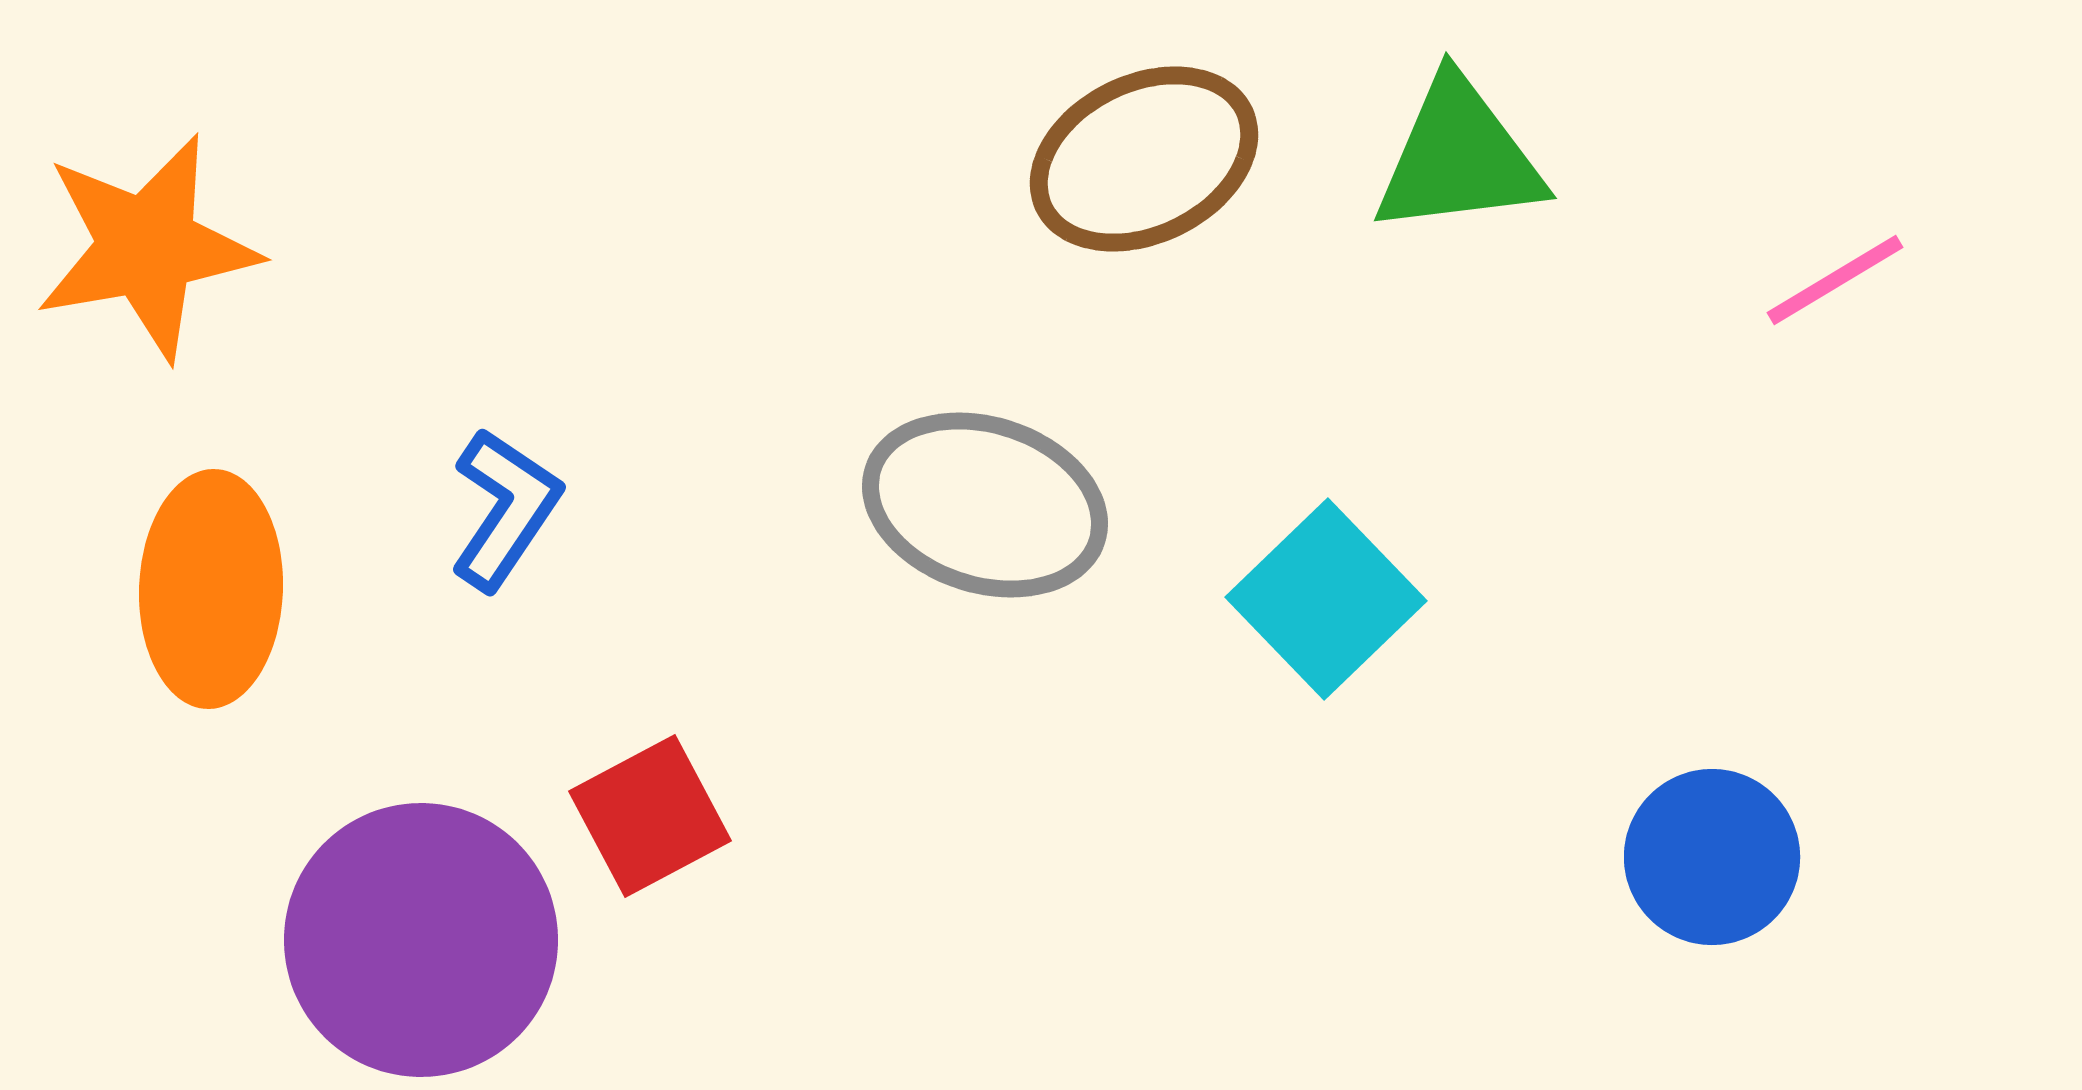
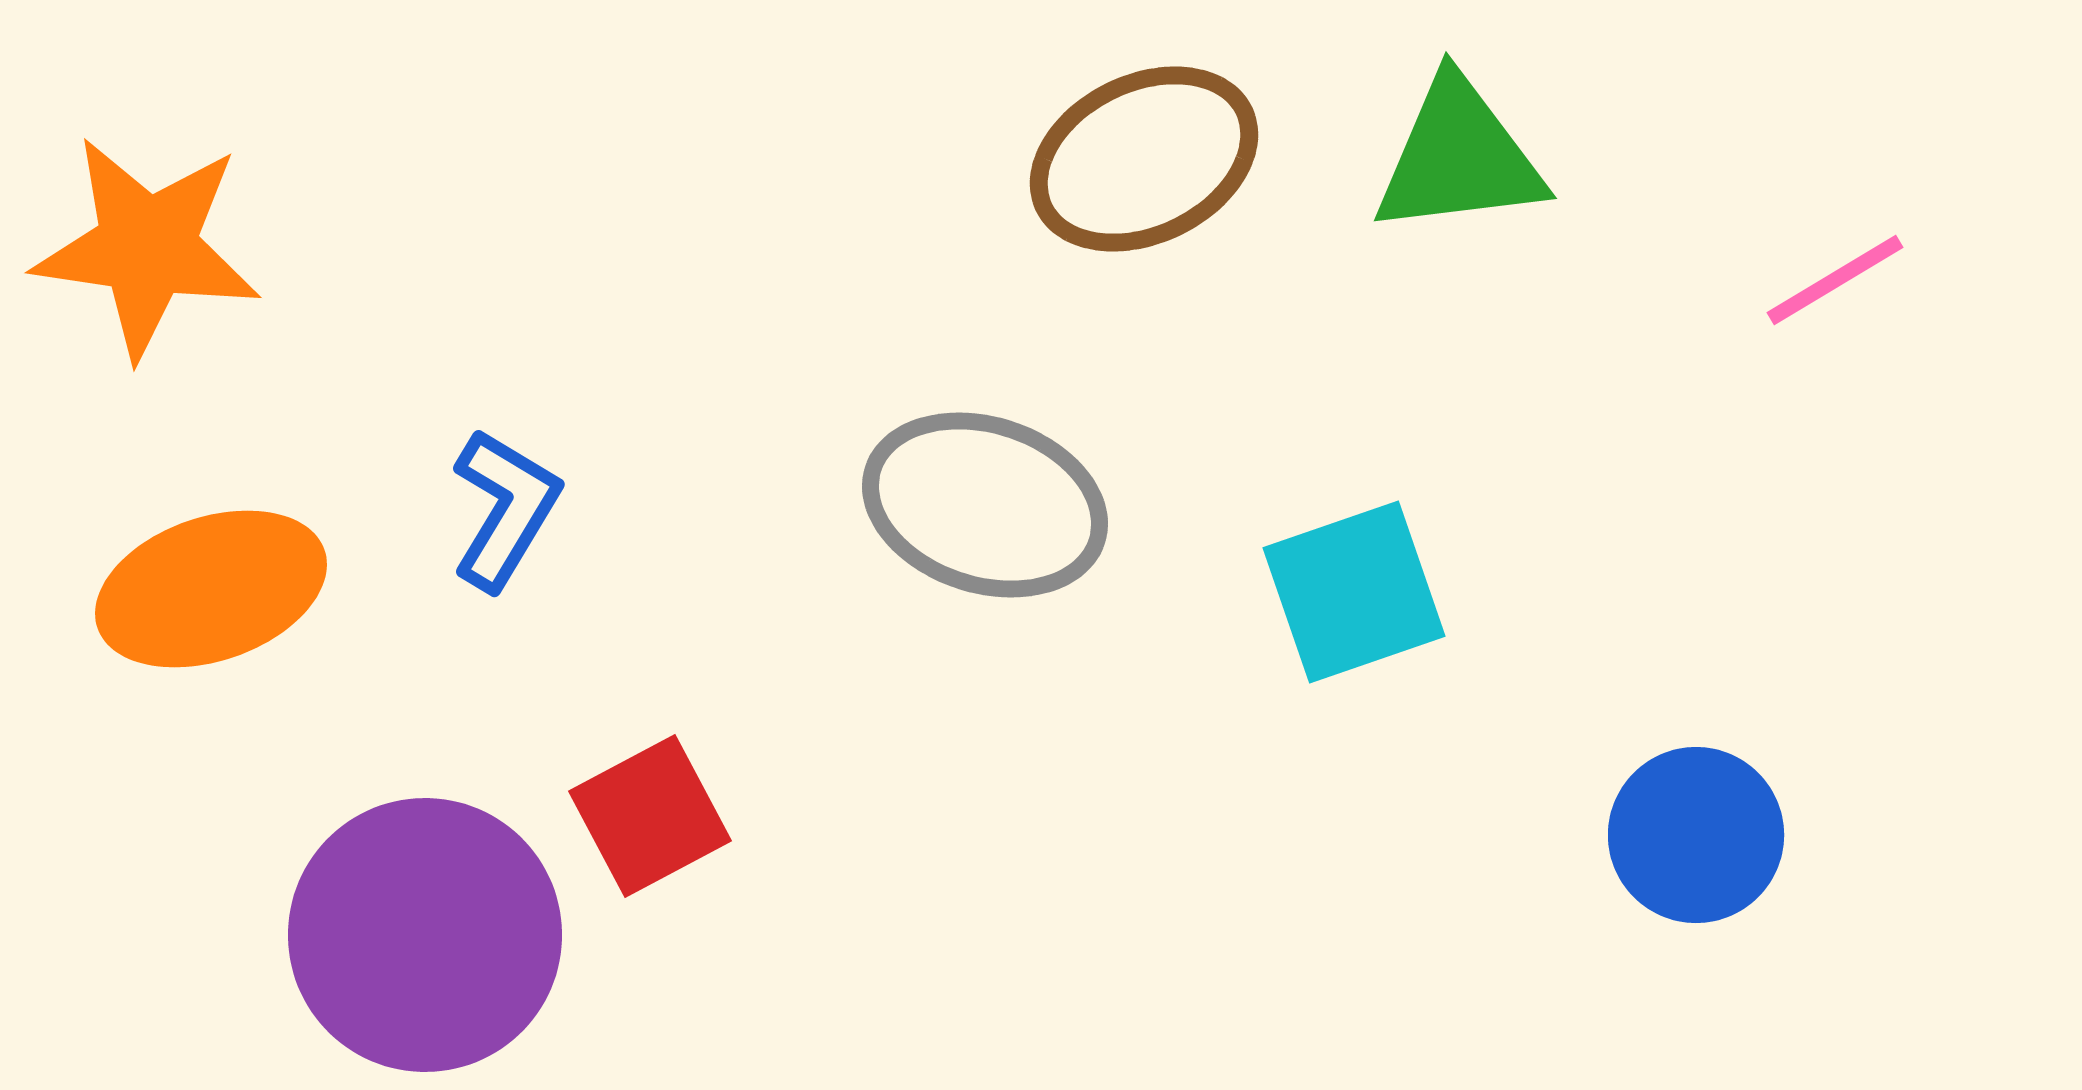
orange star: rotated 18 degrees clockwise
blue L-shape: rotated 3 degrees counterclockwise
orange ellipse: rotated 69 degrees clockwise
cyan square: moved 28 px right, 7 px up; rotated 25 degrees clockwise
blue circle: moved 16 px left, 22 px up
purple circle: moved 4 px right, 5 px up
